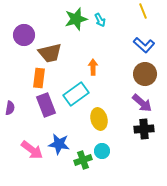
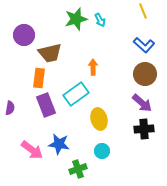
green cross: moved 5 px left, 9 px down
